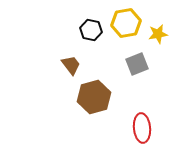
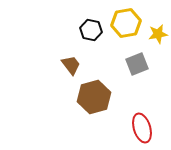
red ellipse: rotated 12 degrees counterclockwise
